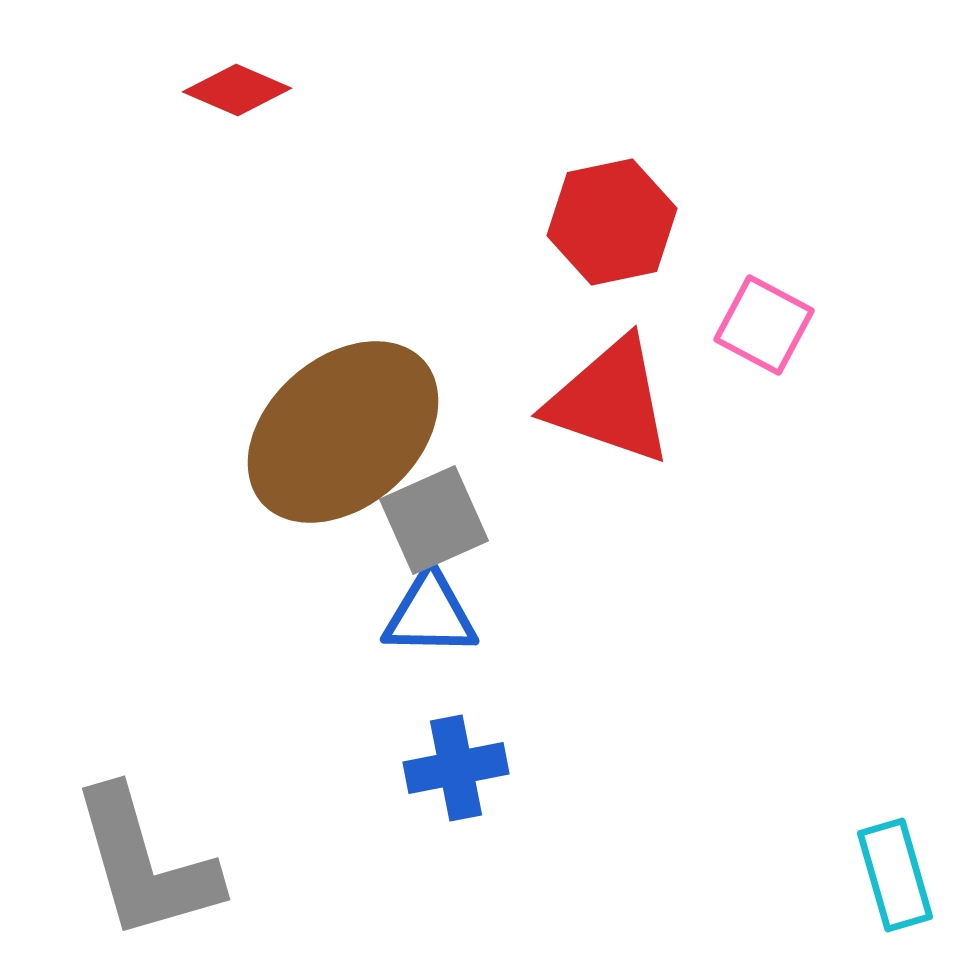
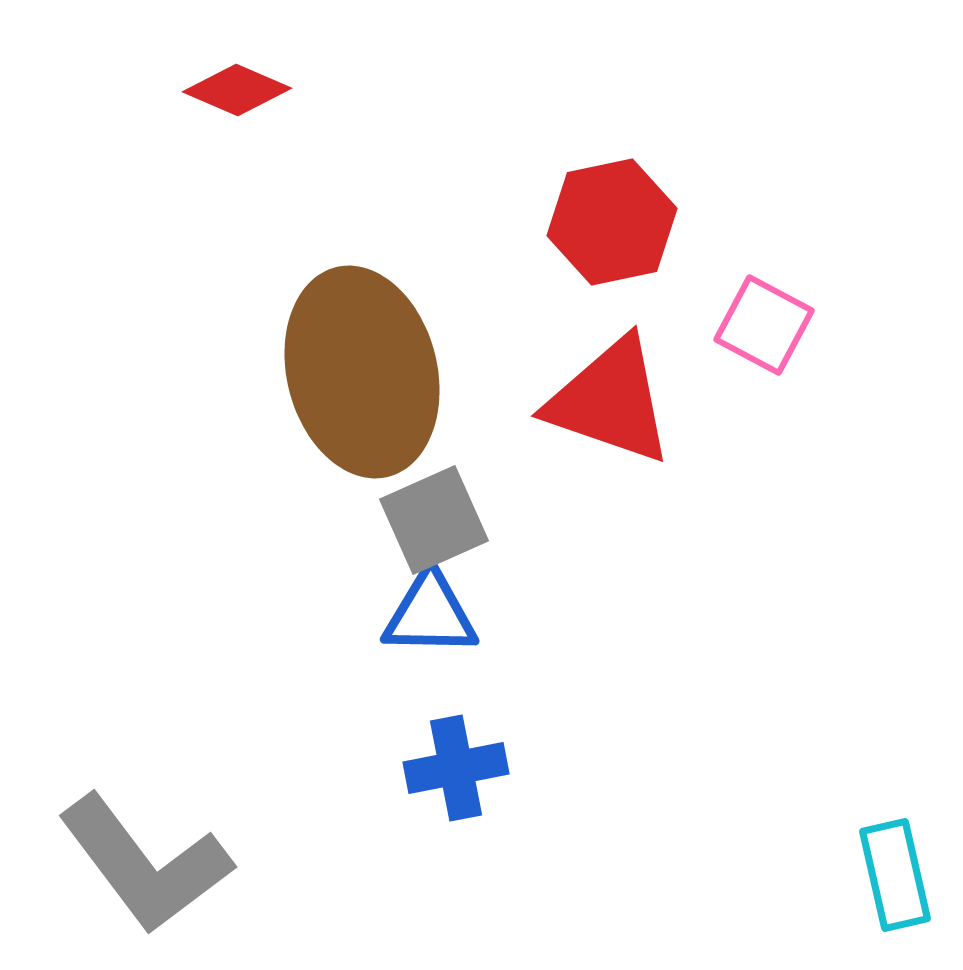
brown ellipse: moved 19 px right, 60 px up; rotated 63 degrees counterclockwise
gray L-shape: rotated 21 degrees counterclockwise
cyan rectangle: rotated 3 degrees clockwise
